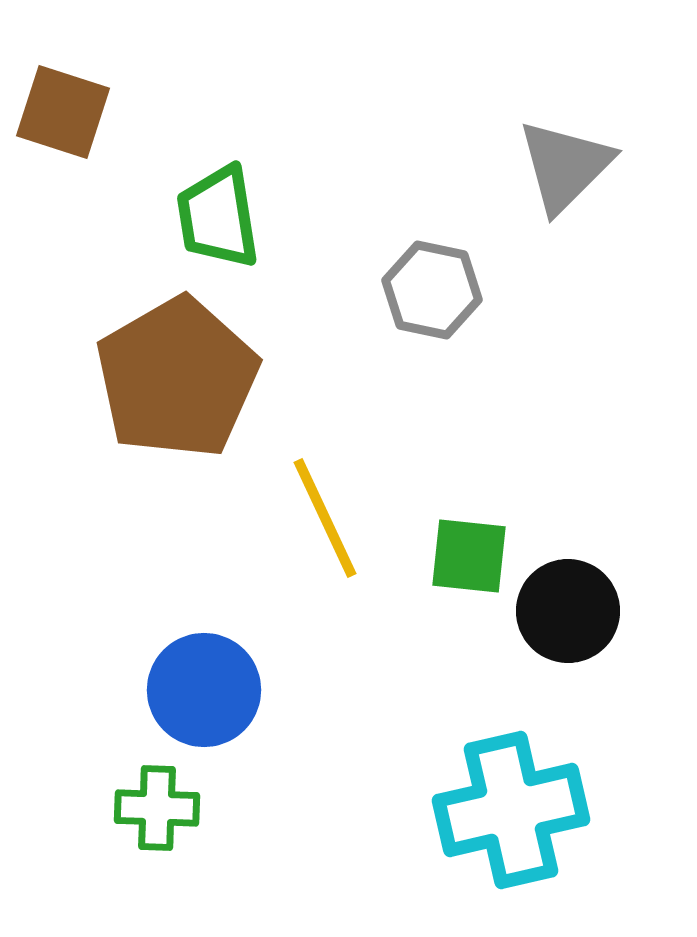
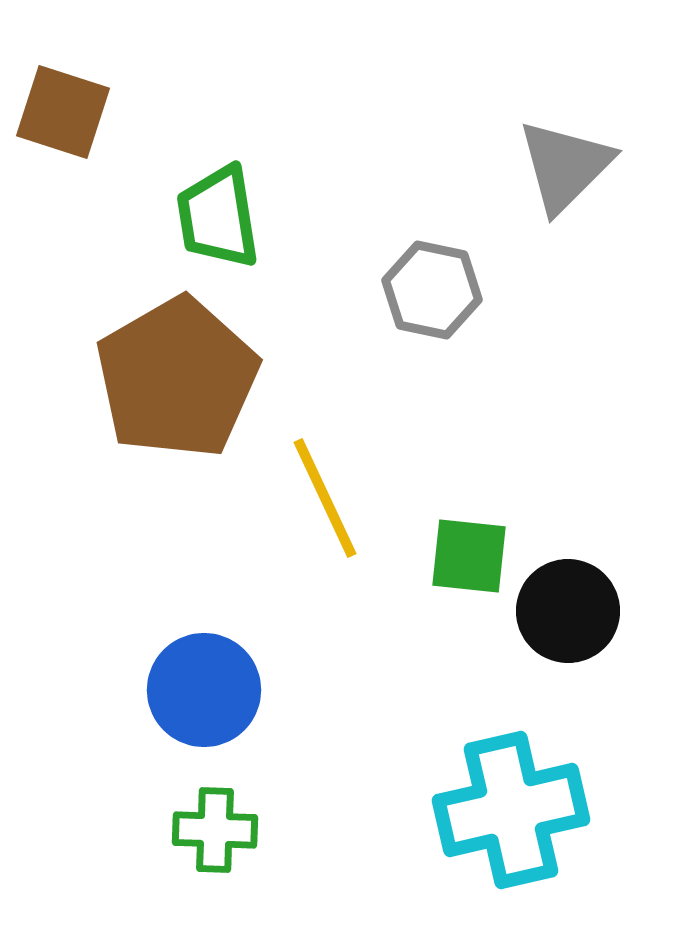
yellow line: moved 20 px up
green cross: moved 58 px right, 22 px down
